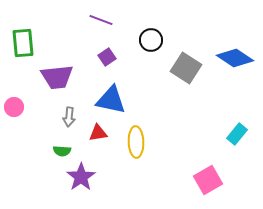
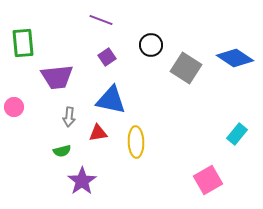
black circle: moved 5 px down
green semicircle: rotated 18 degrees counterclockwise
purple star: moved 1 px right, 4 px down
